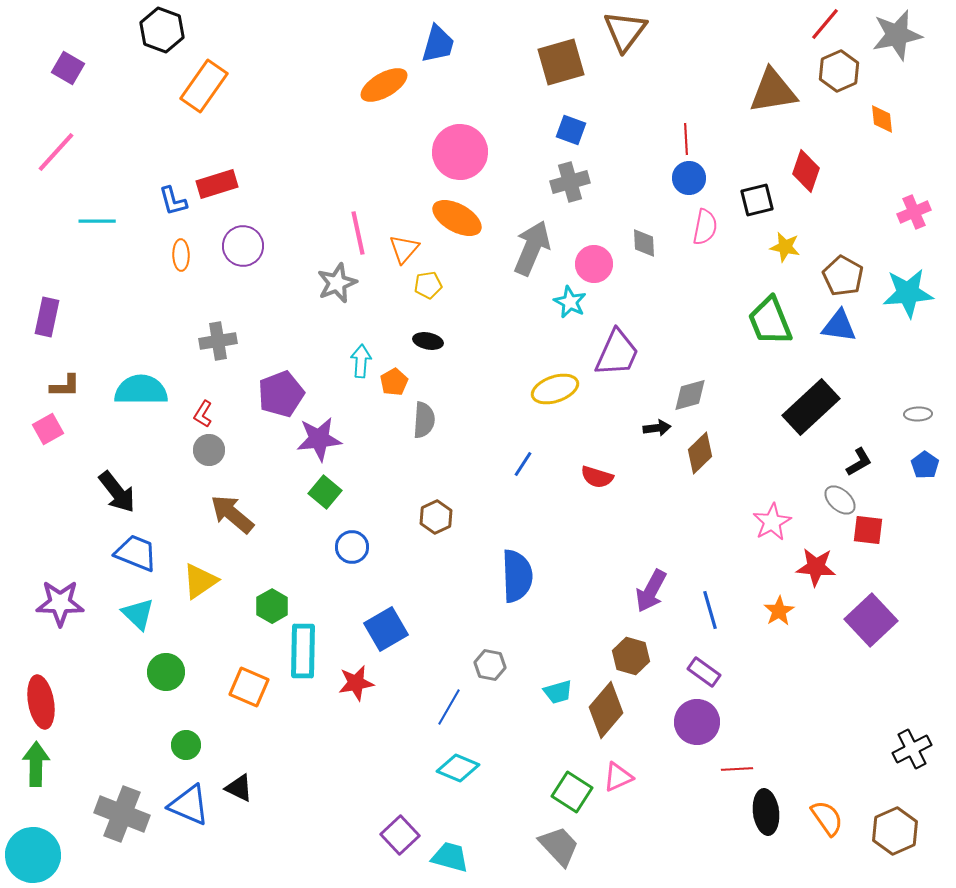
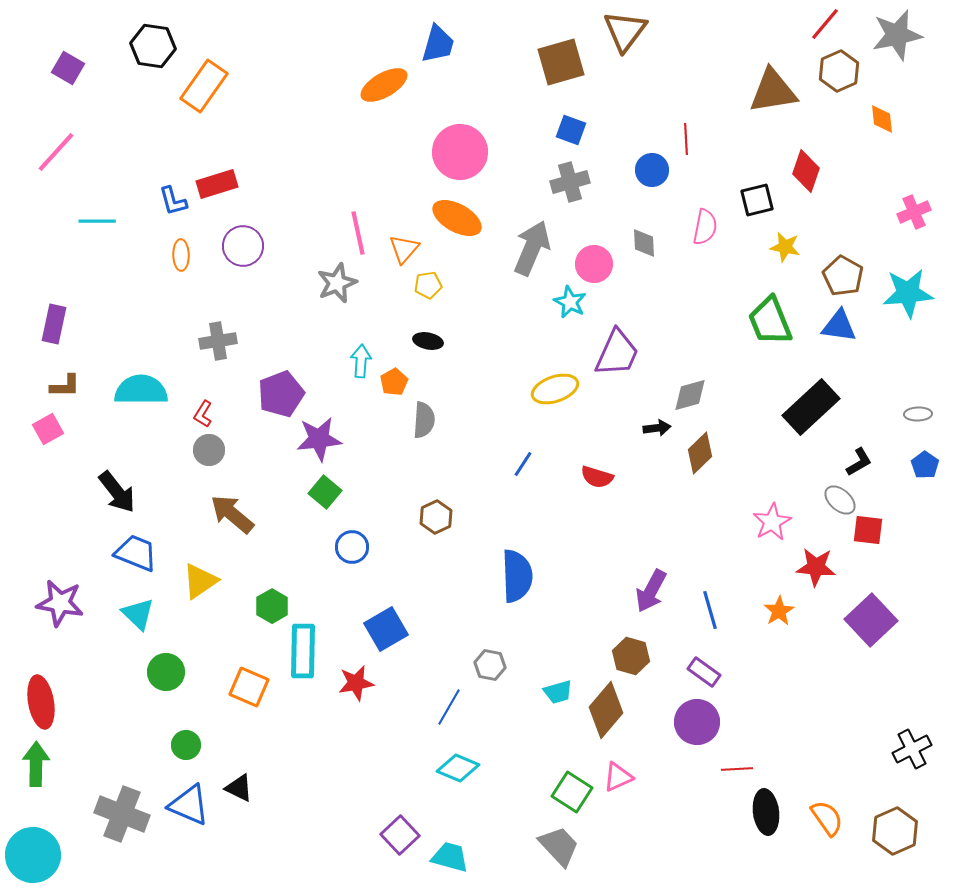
black hexagon at (162, 30): moved 9 px left, 16 px down; rotated 12 degrees counterclockwise
blue circle at (689, 178): moved 37 px left, 8 px up
purple rectangle at (47, 317): moved 7 px right, 7 px down
purple star at (60, 603): rotated 9 degrees clockwise
